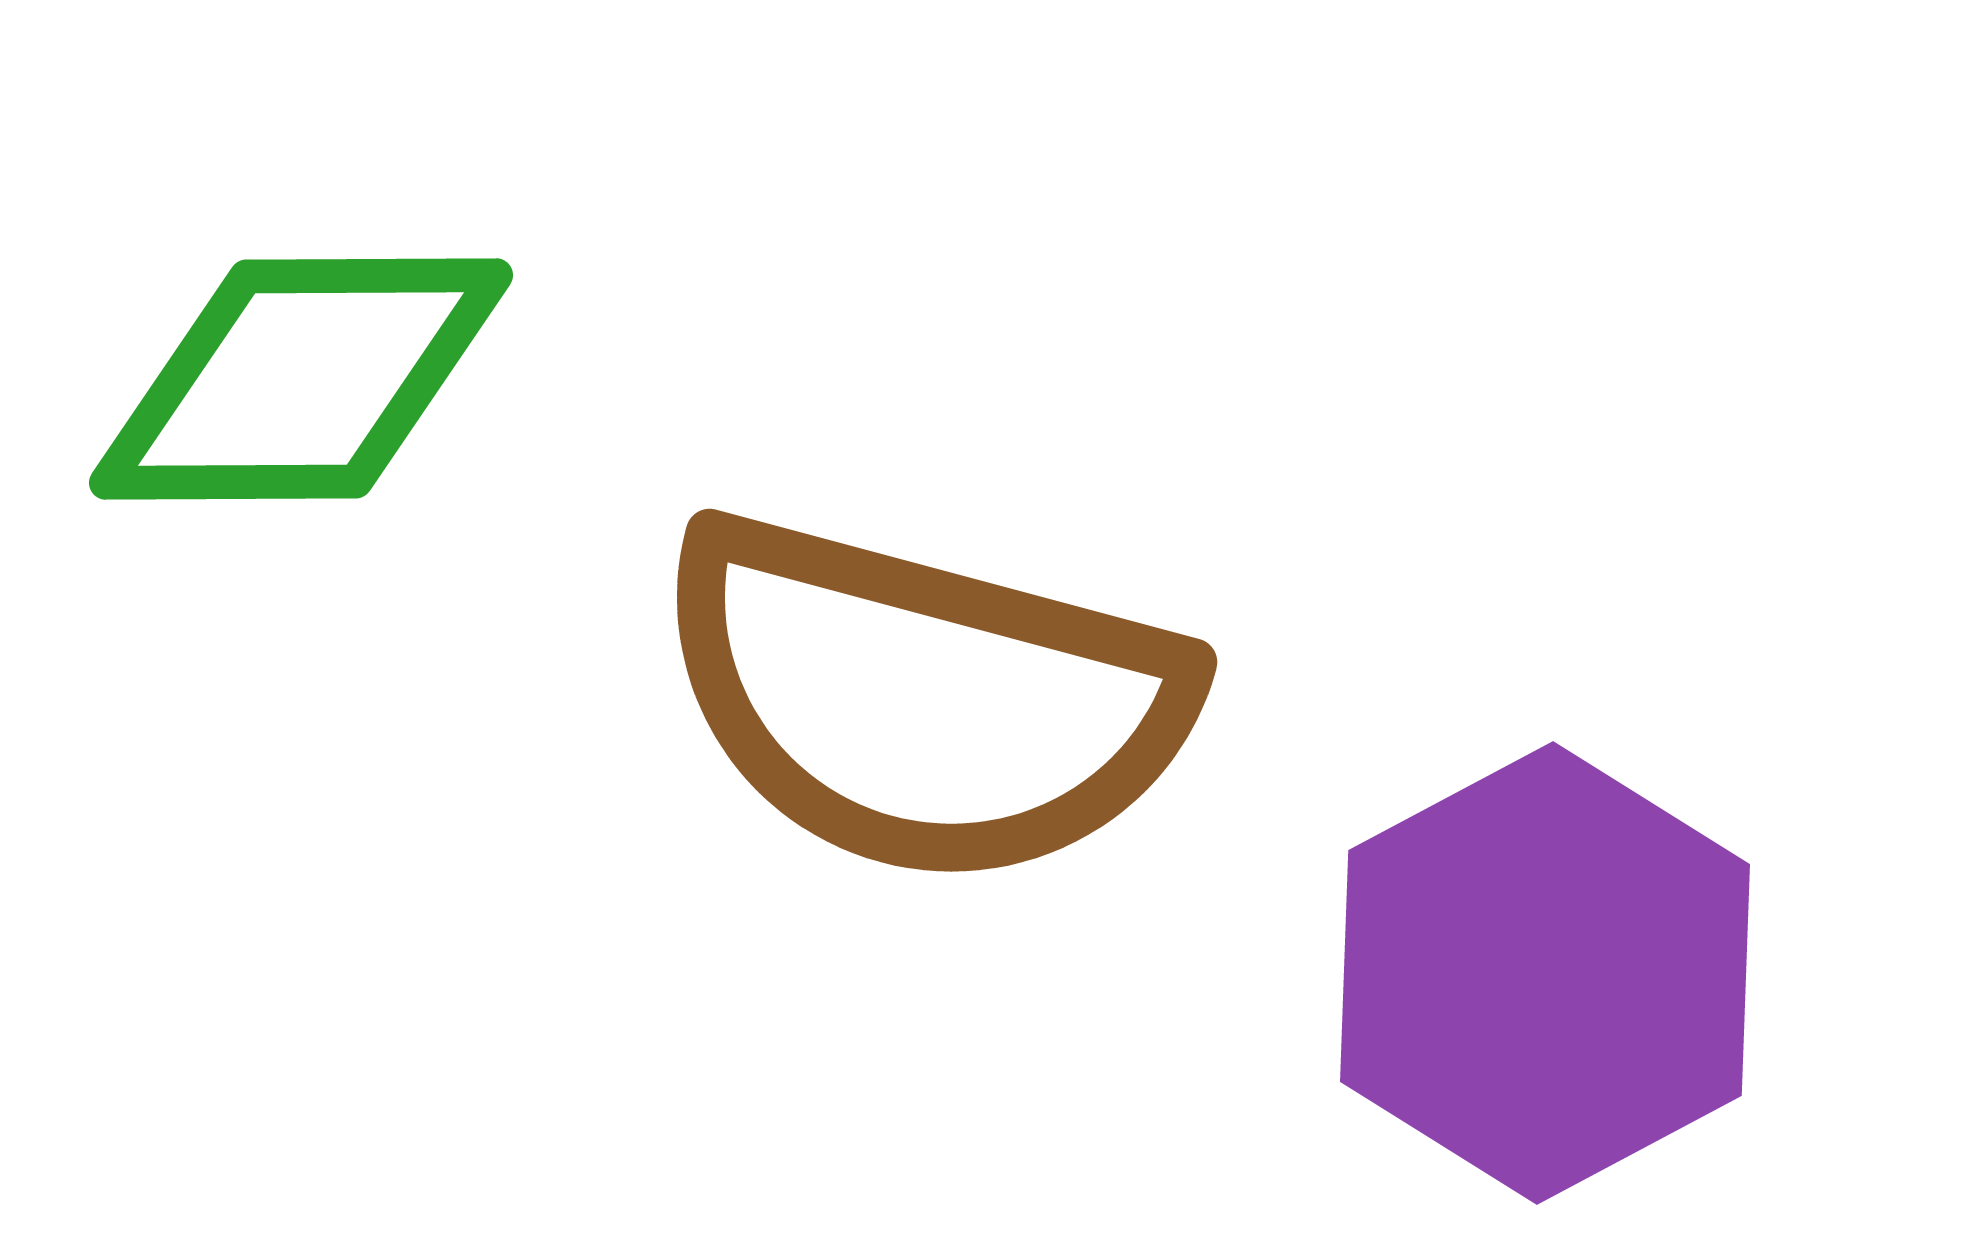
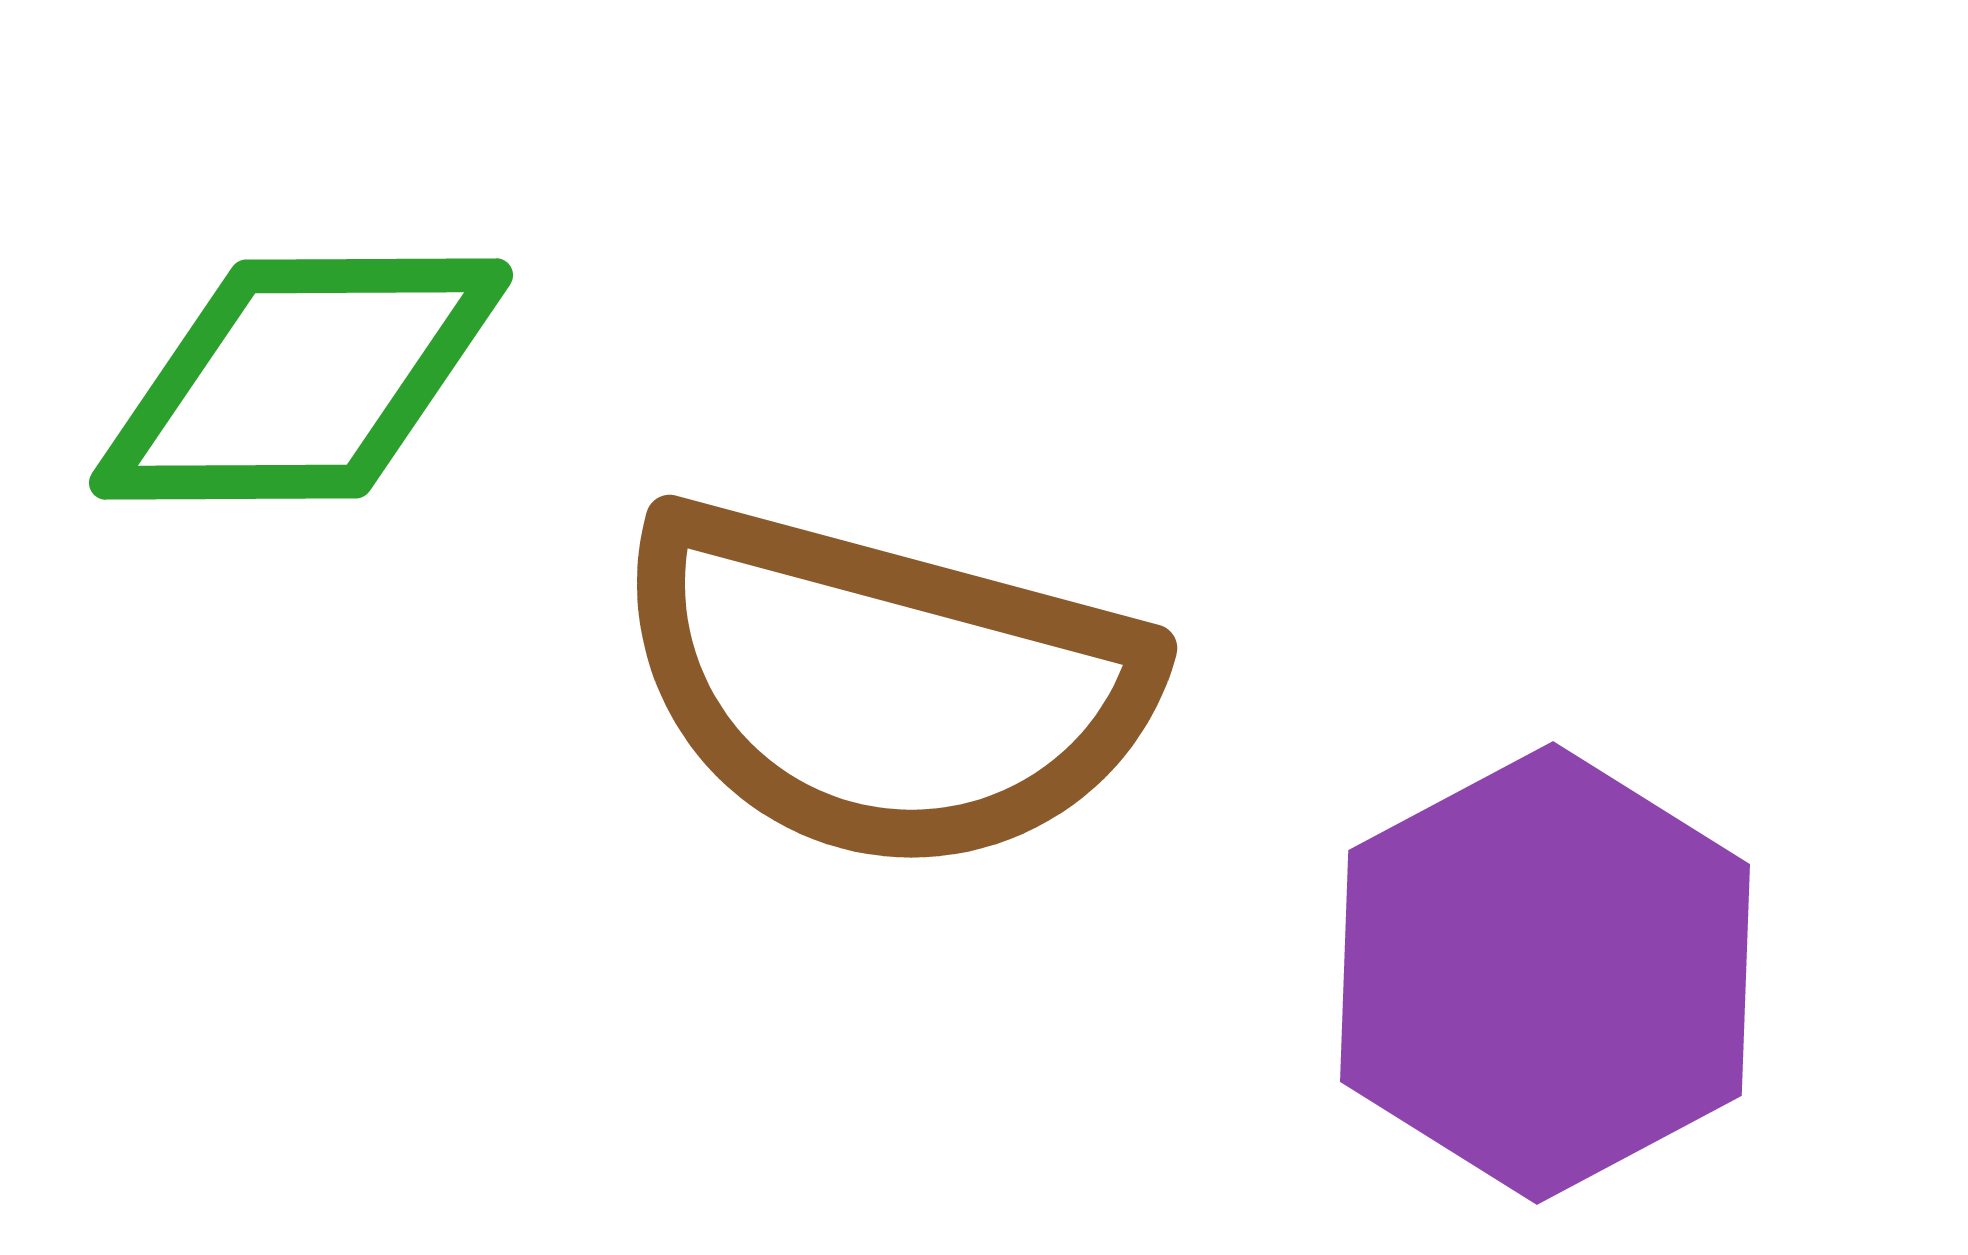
brown semicircle: moved 40 px left, 14 px up
